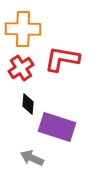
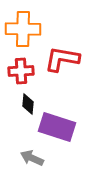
red cross: moved 3 px down; rotated 30 degrees clockwise
